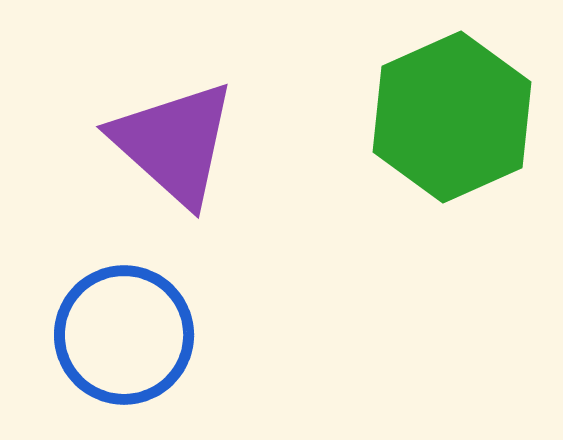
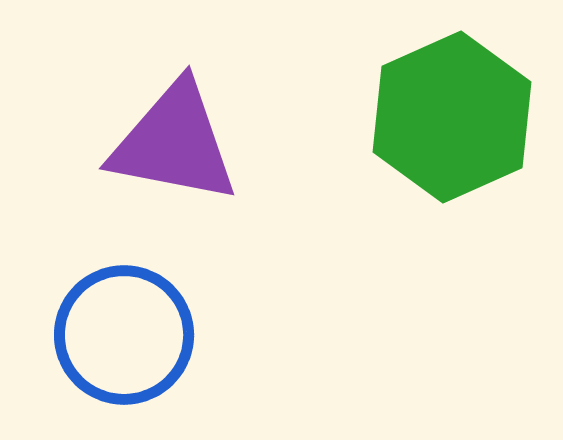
purple triangle: rotated 31 degrees counterclockwise
